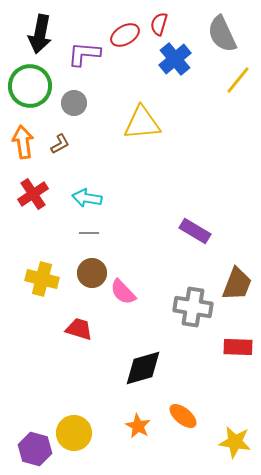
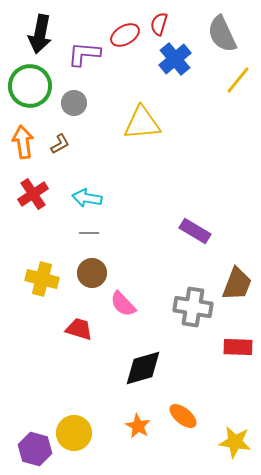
pink semicircle: moved 12 px down
